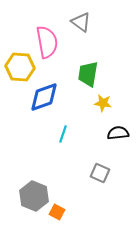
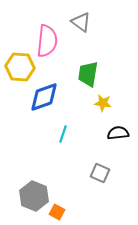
pink semicircle: moved 1 px up; rotated 16 degrees clockwise
